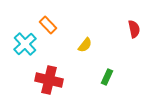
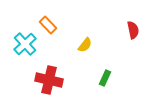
red semicircle: moved 1 px left, 1 px down
green rectangle: moved 2 px left, 1 px down
